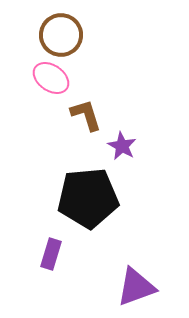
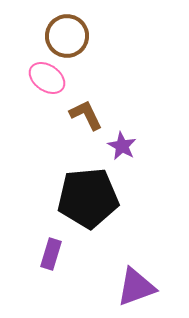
brown circle: moved 6 px right, 1 px down
pink ellipse: moved 4 px left
brown L-shape: rotated 9 degrees counterclockwise
